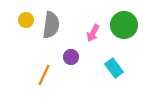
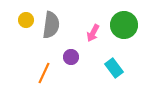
orange line: moved 2 px up
